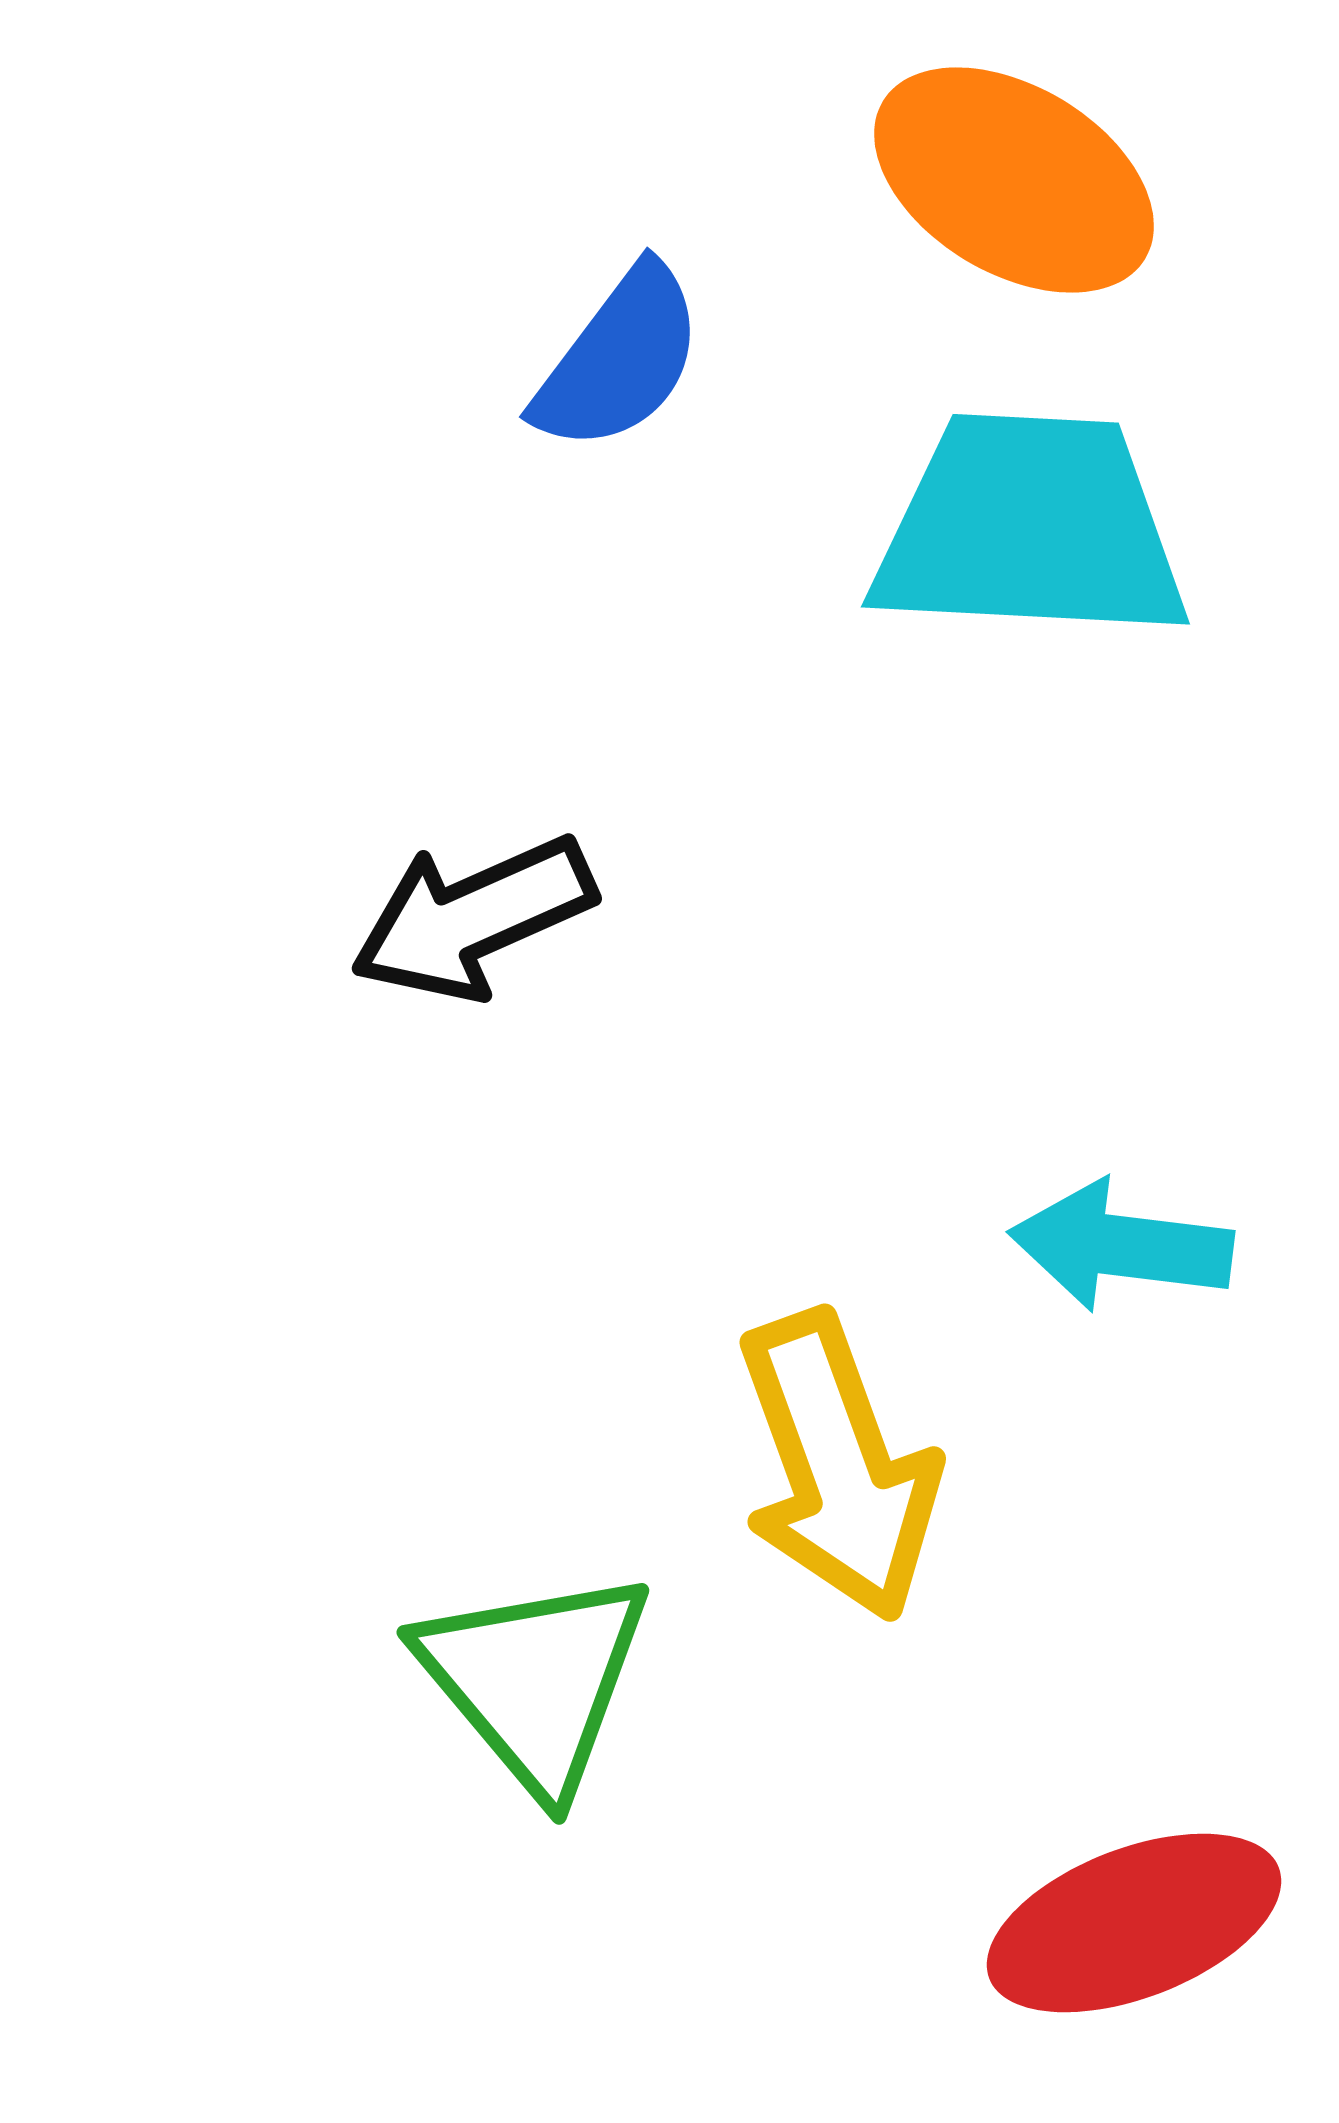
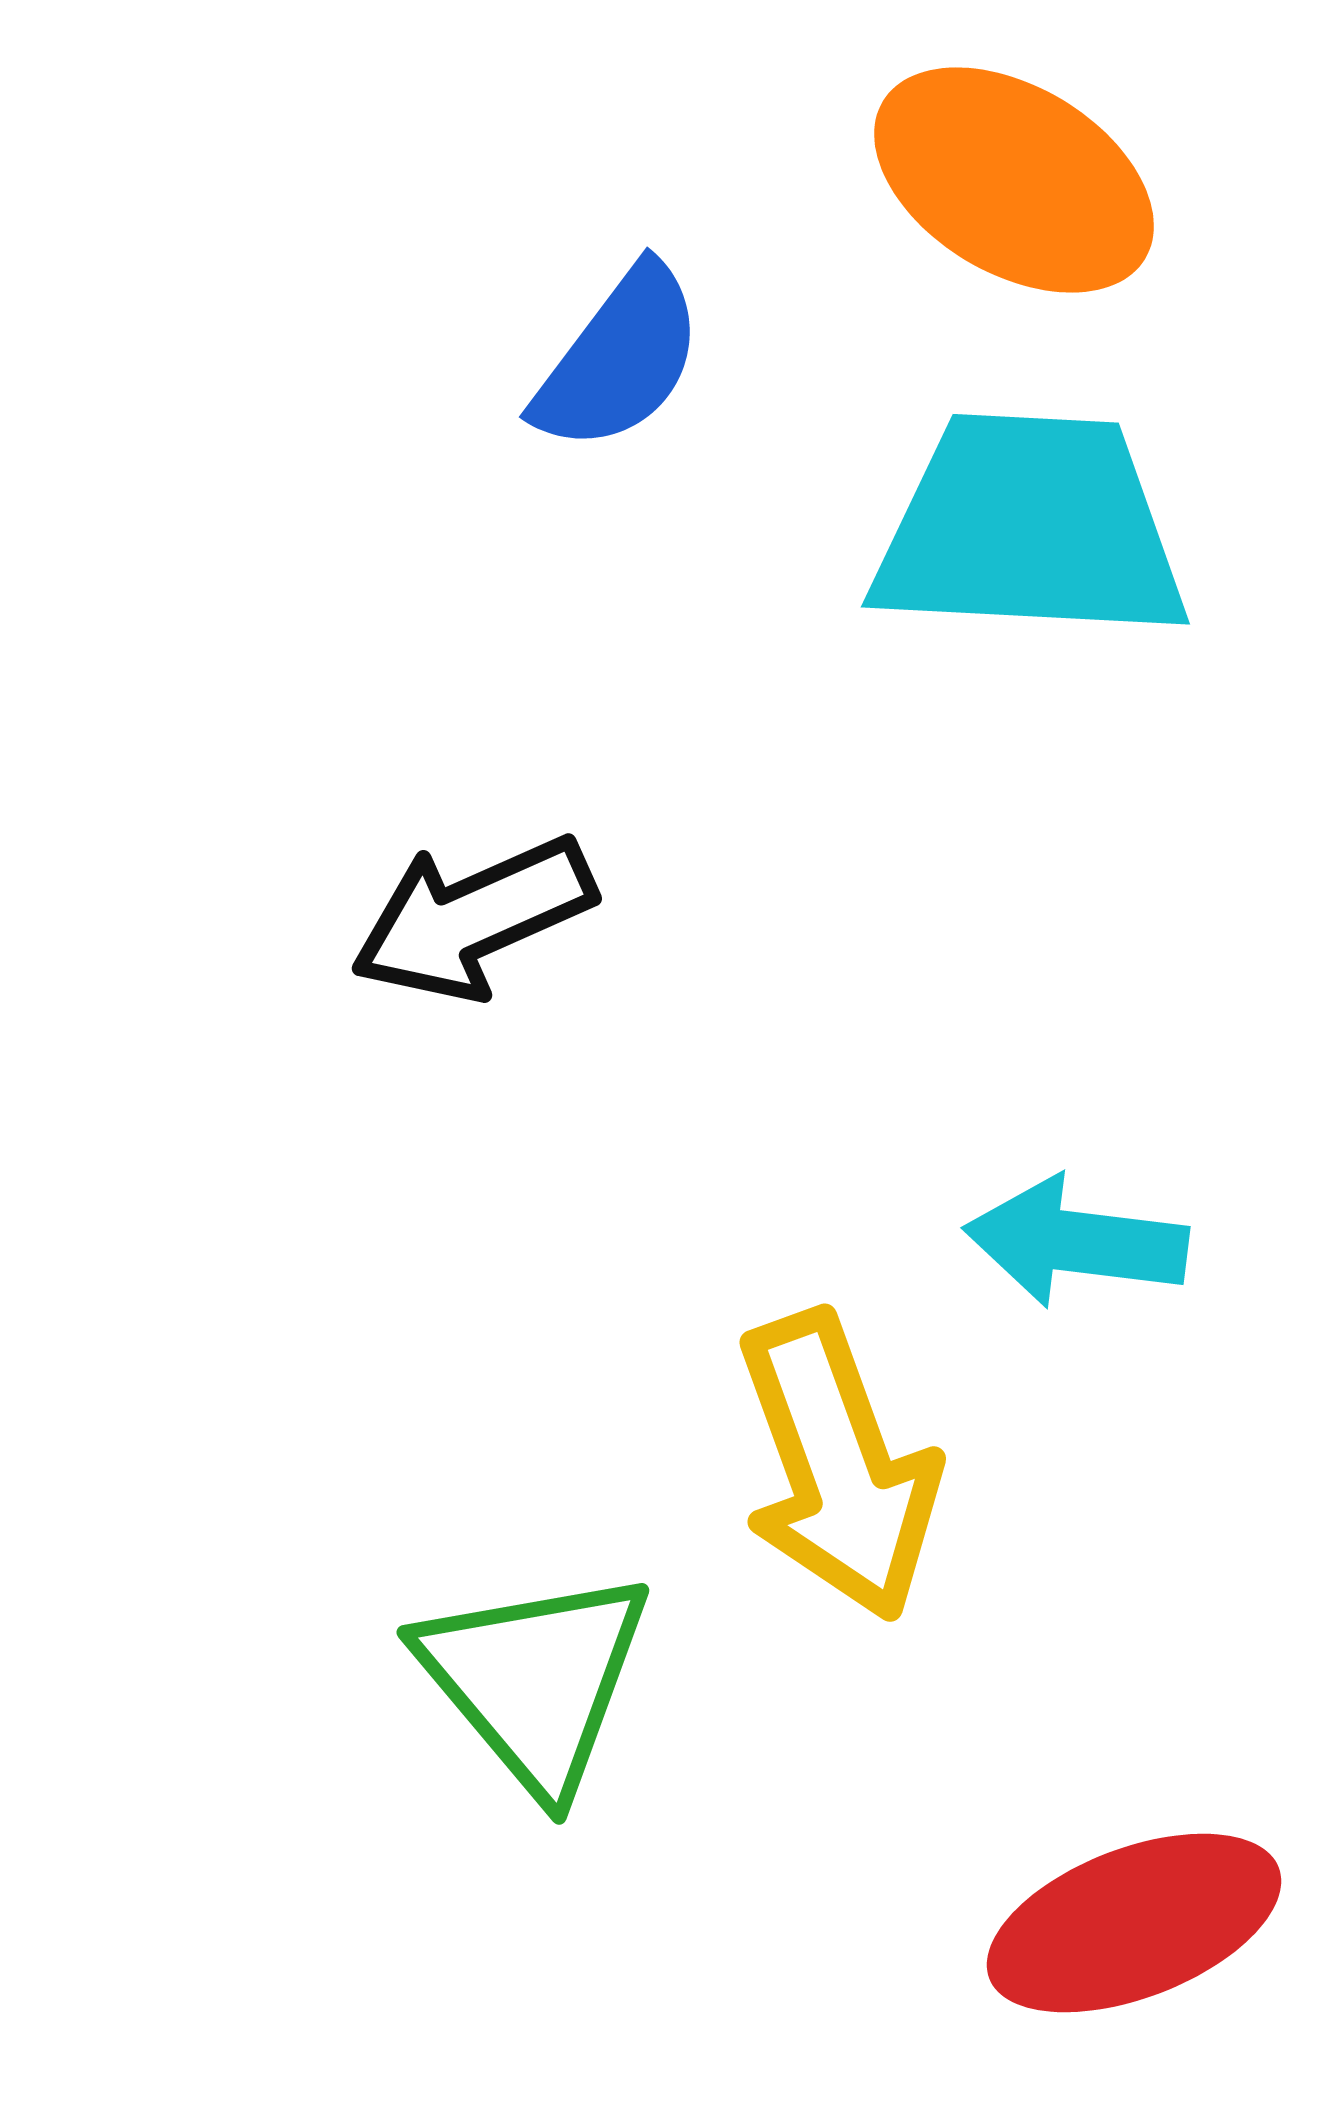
cyan arrow: moved 45 px left, 4 px up
